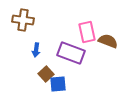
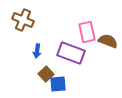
brown cross: rotated 15 degrees clockwise
blue arrow: moved 1 px right, 1 px down
